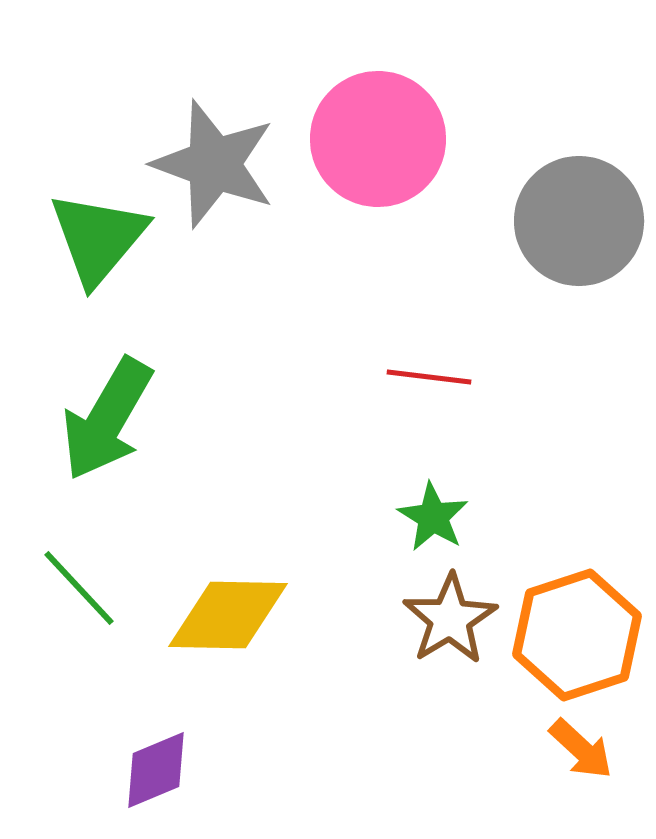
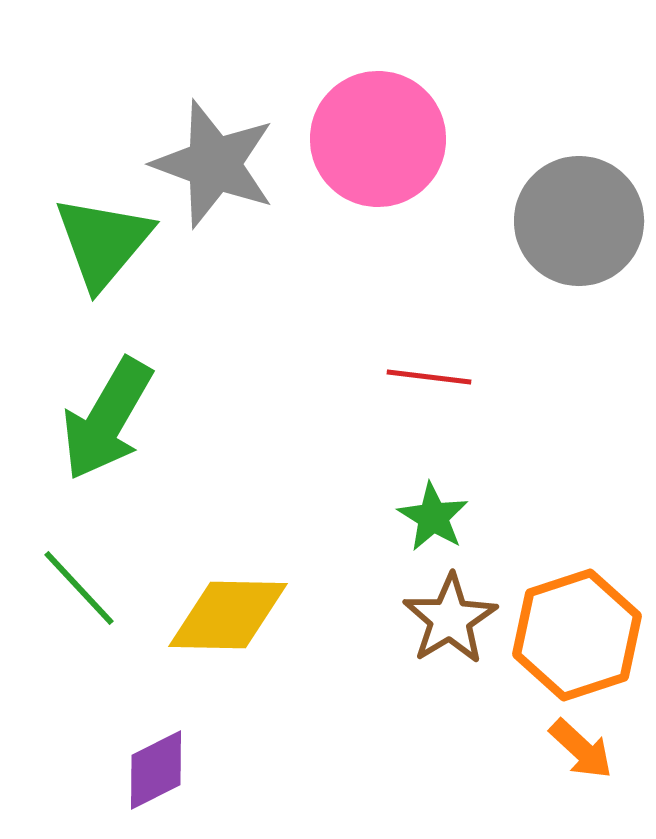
green triangle: moved 5 px right, 4 px down
purple diamond: rotated 4 degrees counterclockwise
